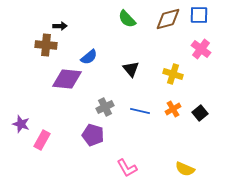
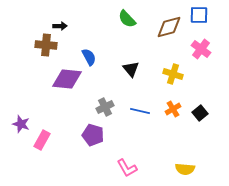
brown diamond: moved 1 px right, 8 px down
blue semicircle: rotated 78 degrees counterclockwise
yellow semicircle: rotated 18 degrees counterclockwise
